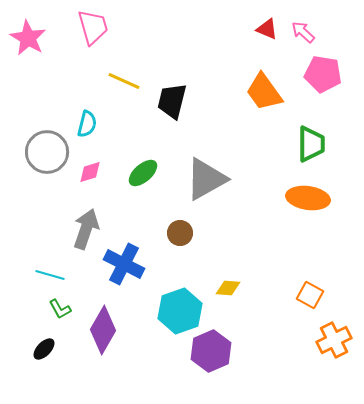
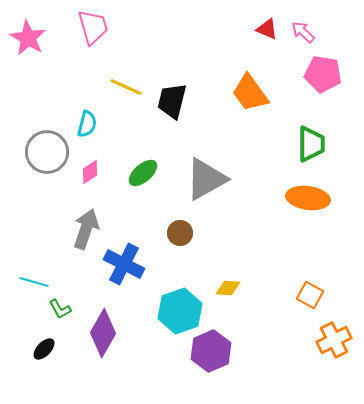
yellow line: moved 2 px right, 6 px down
orange trapezoid: moved 14 px left, 1 px down
pink diamond: rotated 15 degrees counterclockwise
cyan line: moved 16 px left, 7 px down
purple diamond: moved 3 px down
